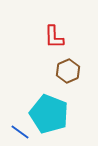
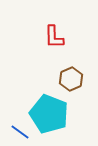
brown hexagon: moved 3 px right, 8 px down
